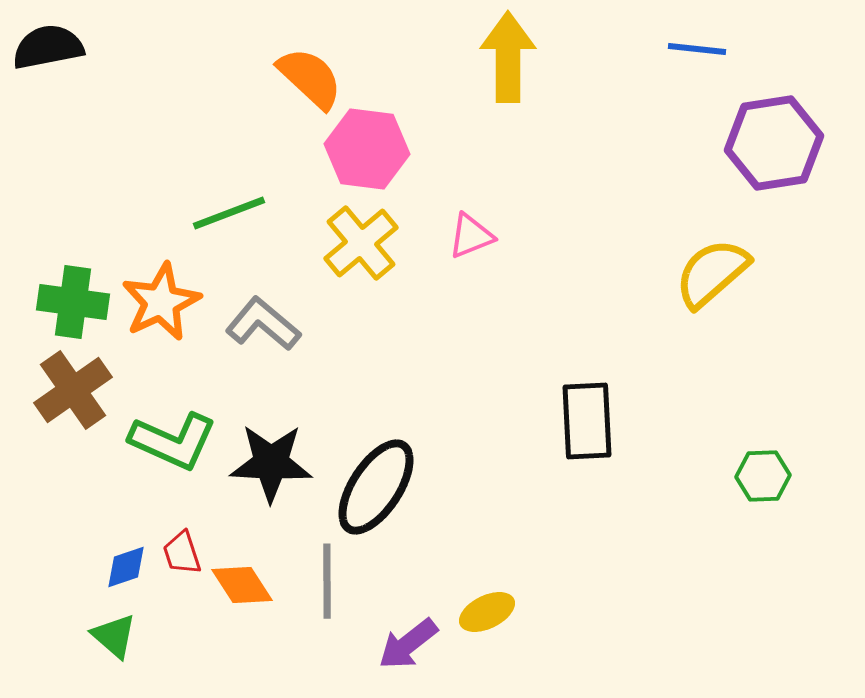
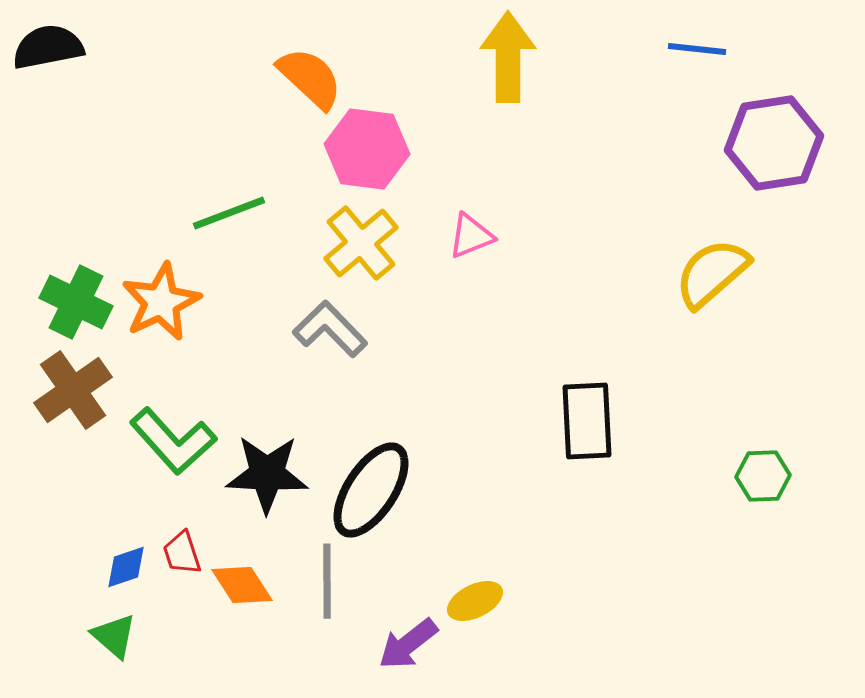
green cross: moved 3 px right; rotated 18 degrees clockwise
gray L-shape: moved 67 px right, 5 px down; rotated 6 degrees clockwise
green L-shape: rotated 24 degrees clockwise
black star: moved 4 px left, 11 px down
black ellipse: moved 5 px left, 3 px down
yellow ellipse: moved 12 px left, 11 px up
